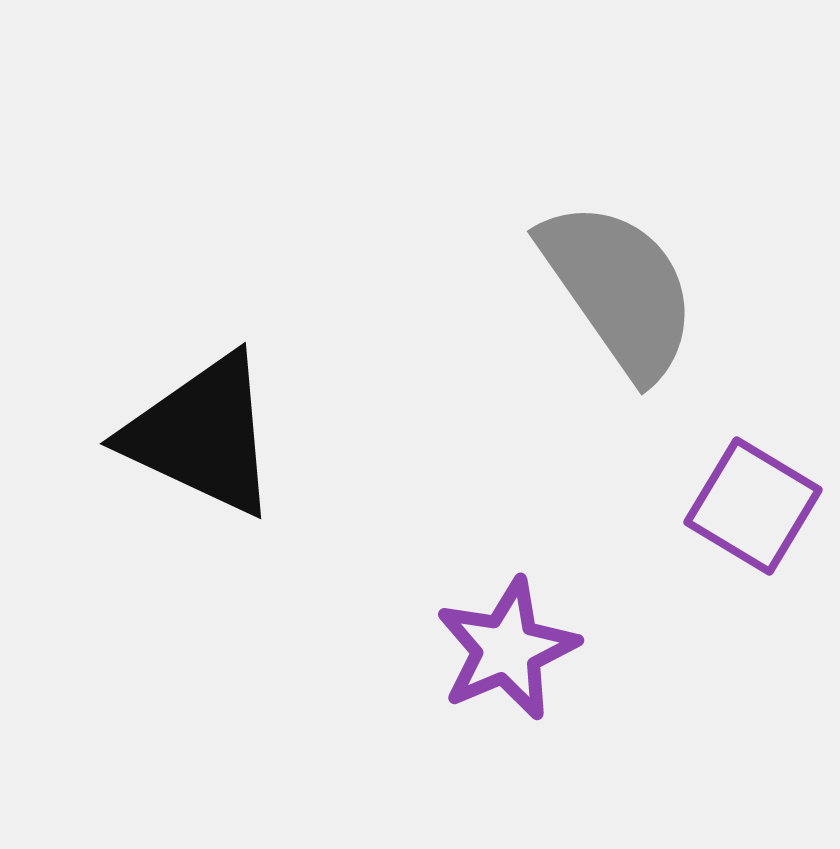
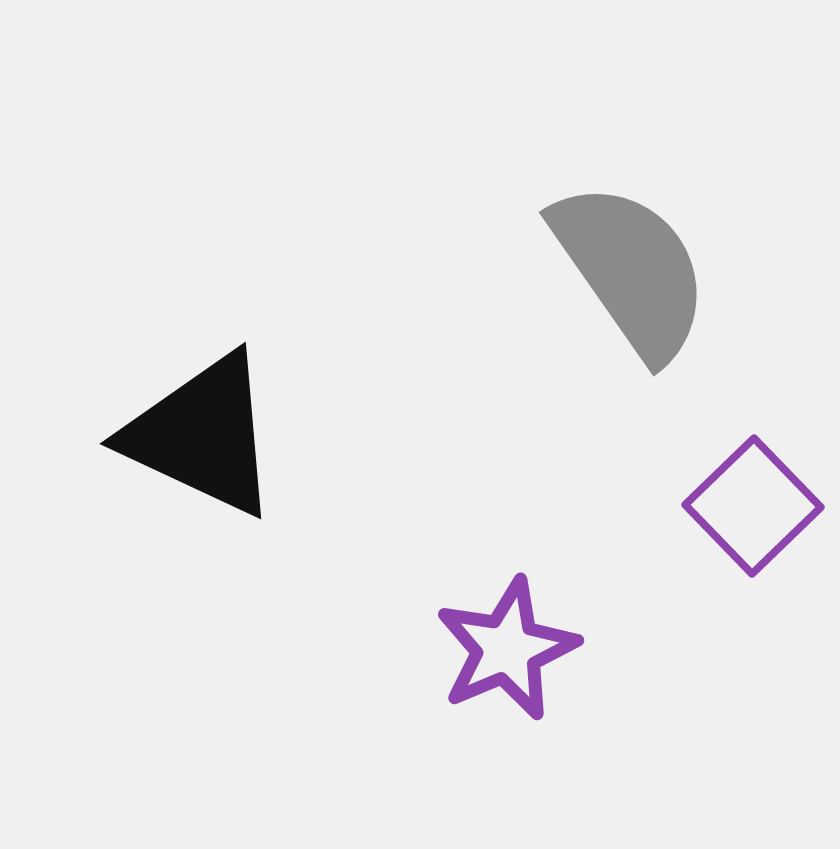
gray semicircle: moved 12 px right, 19 px up
purple square: rotated 15 degrees clockwise
